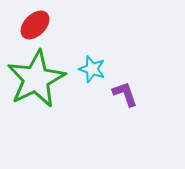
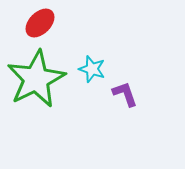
red ellipse: moved 5 px right, 2 px up
